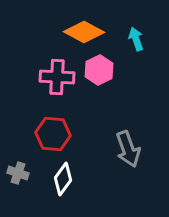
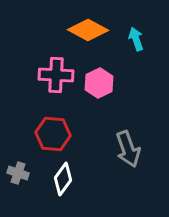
orange diamond: moved 4 px right, 2 px up
pink hexagon: moved 13 px down
pink cross: moved 1 px left, 2 px up
